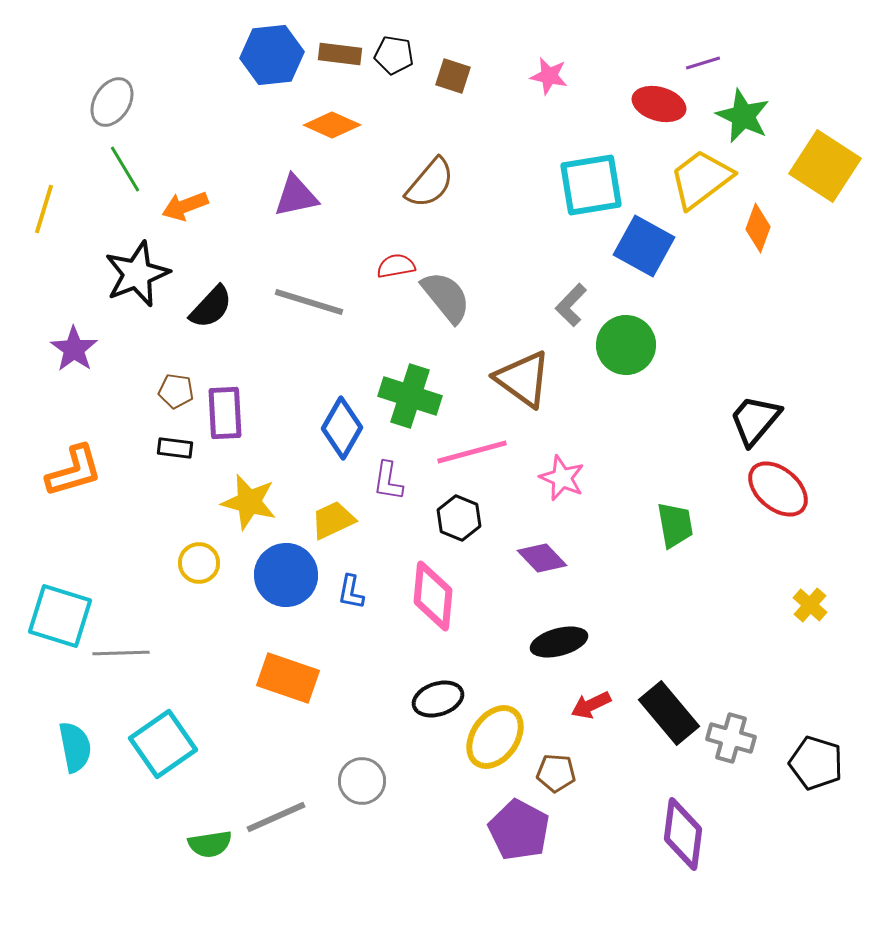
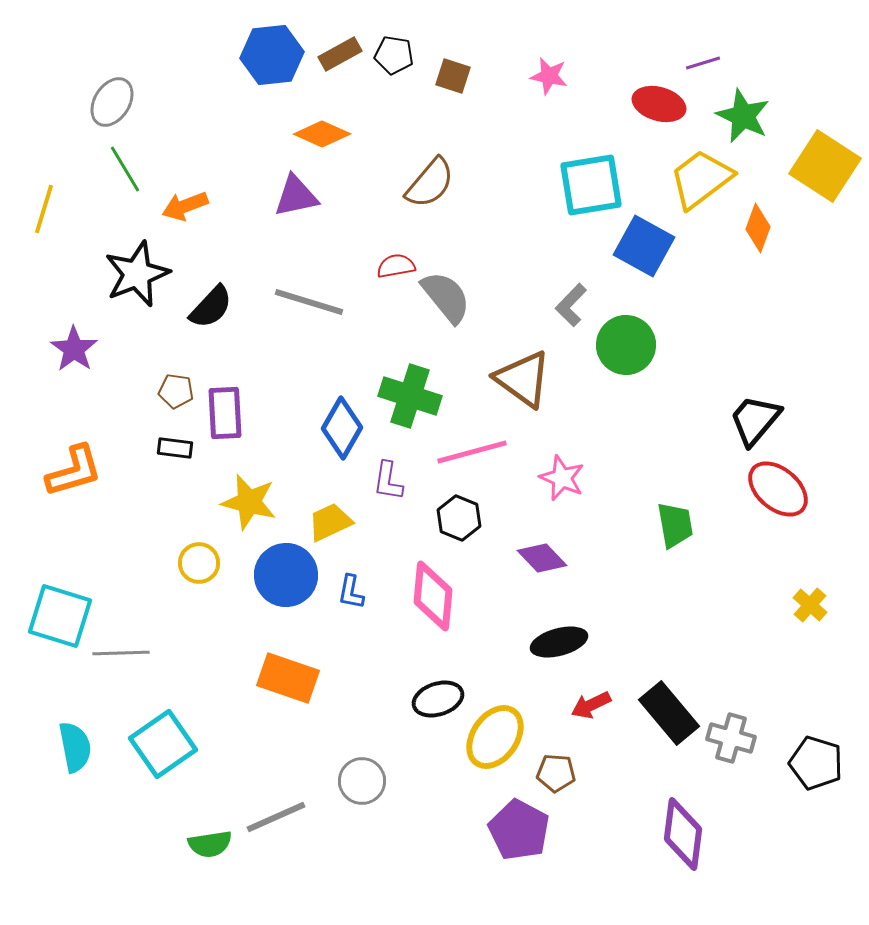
brown rectangle at (340, 54): rotated 36 degrees counterclockwise
orange diamond at (332, 125): moved 10 px left, 9 px down
yellow trapezoid at (333, 520): moved 3 px left, 2 px down
